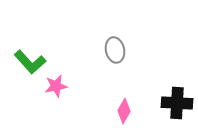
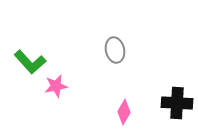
pink diamond: moved 1 px down
